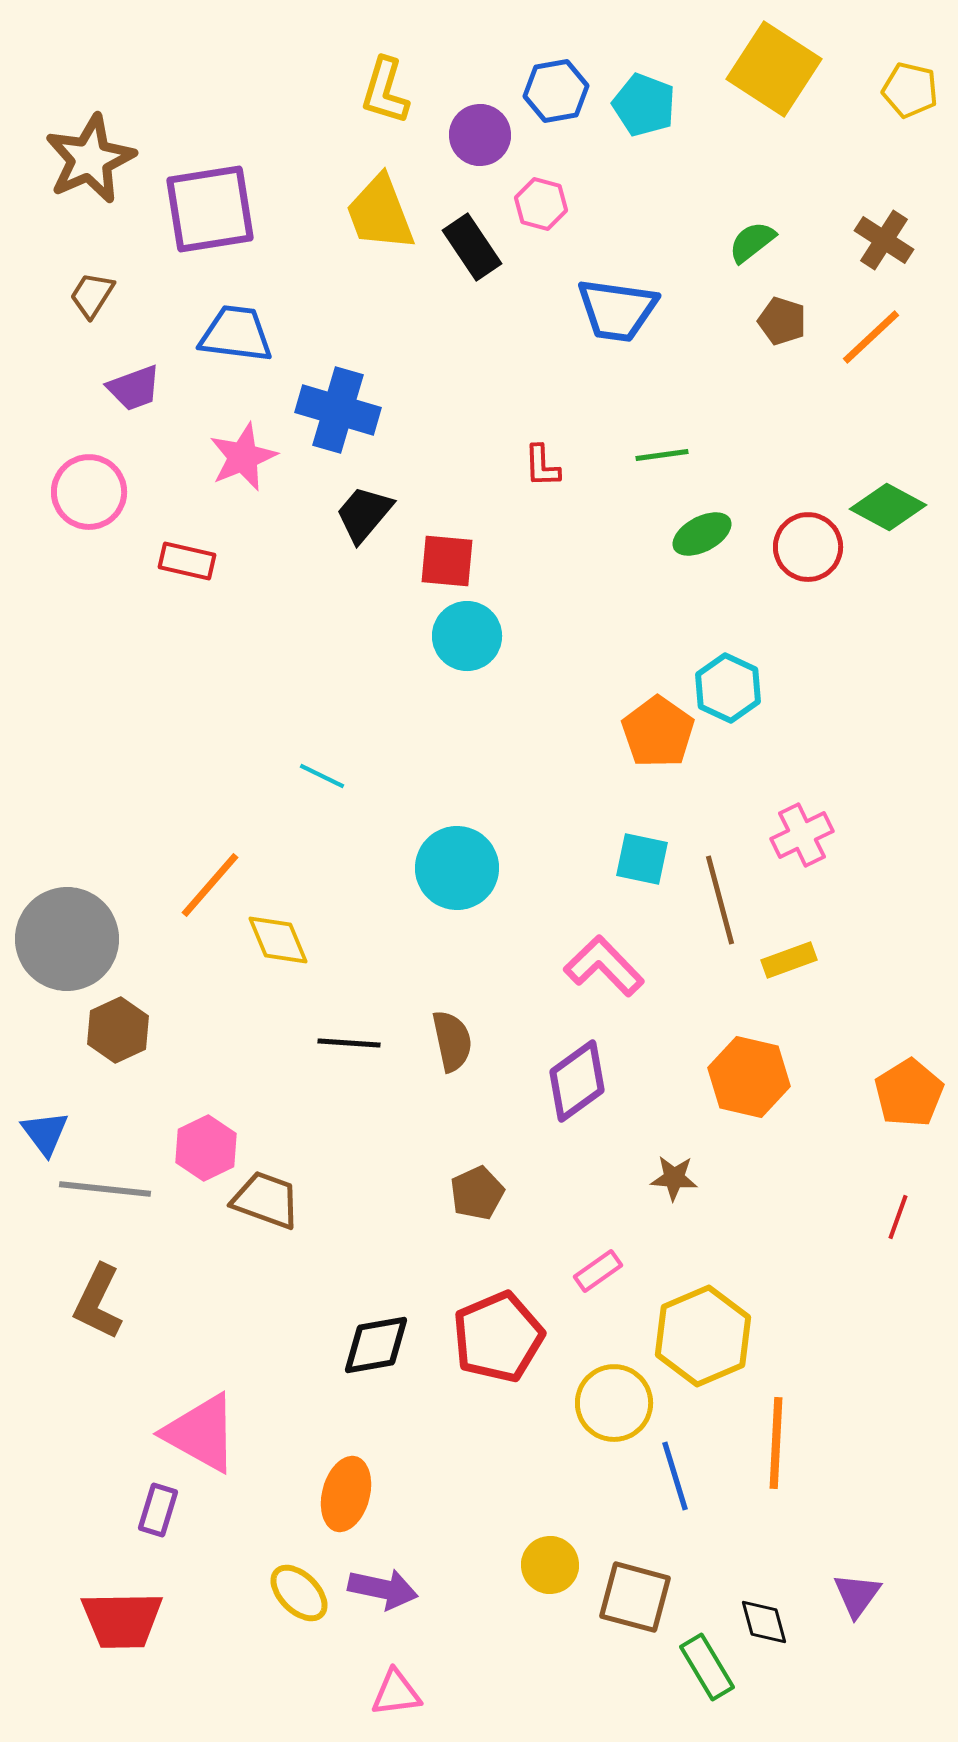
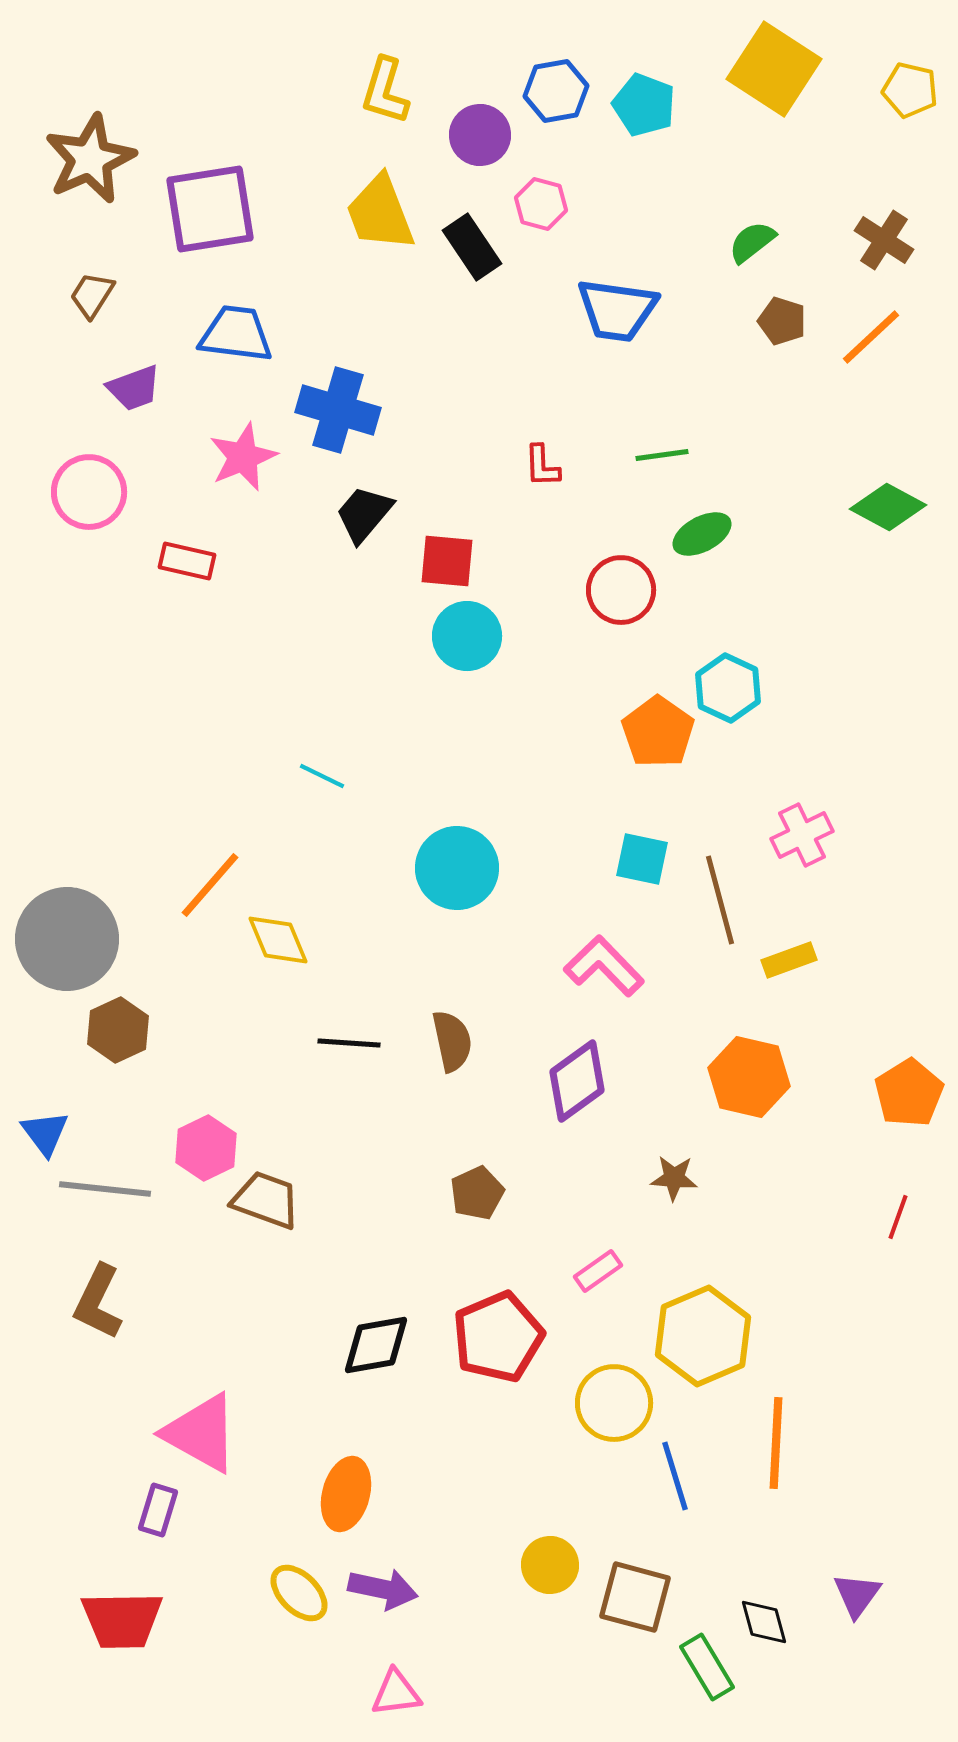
red circle at (808, 547): moved 187 px left, 43 px down
